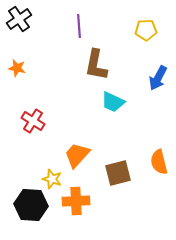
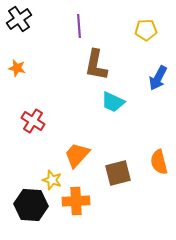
yellow star: moved 1 px down
